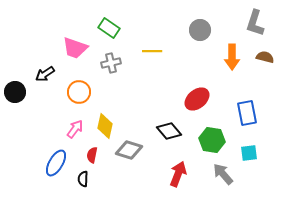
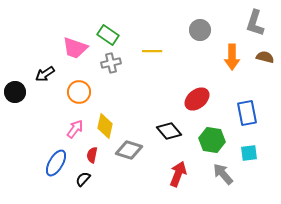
green rectangle: moved 1 px left, 7 px down
black semicircle: rotated 42 degrees clockwise
